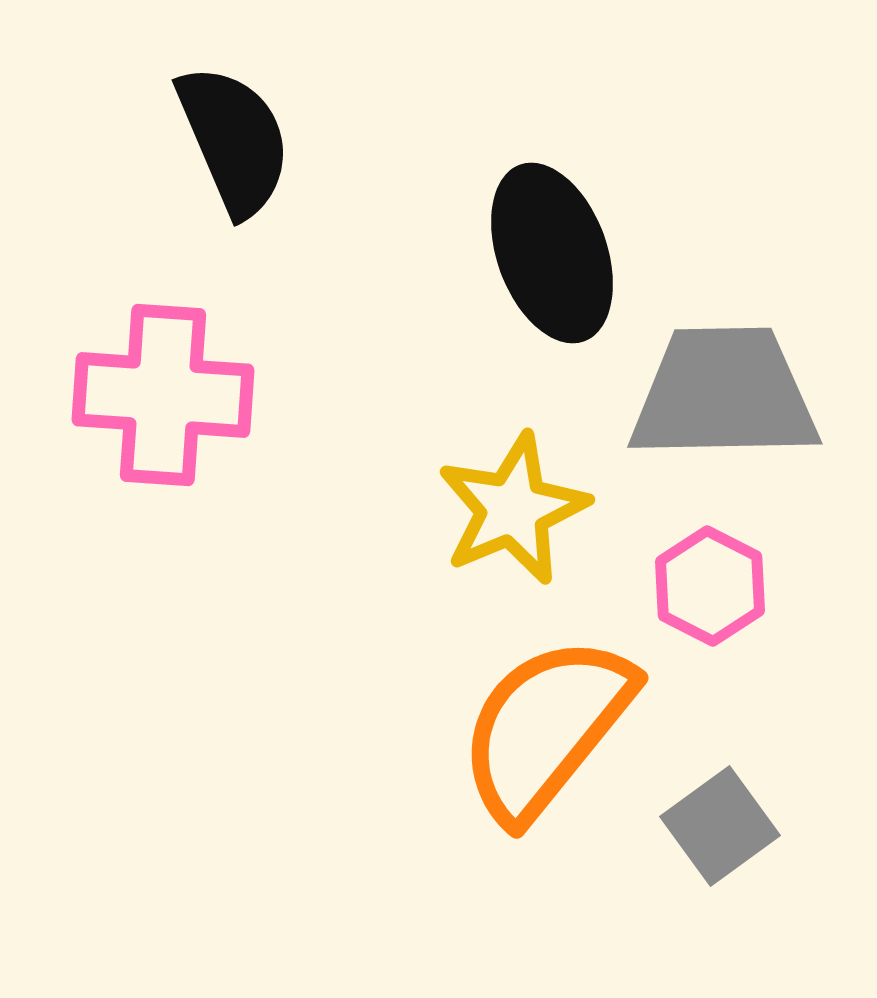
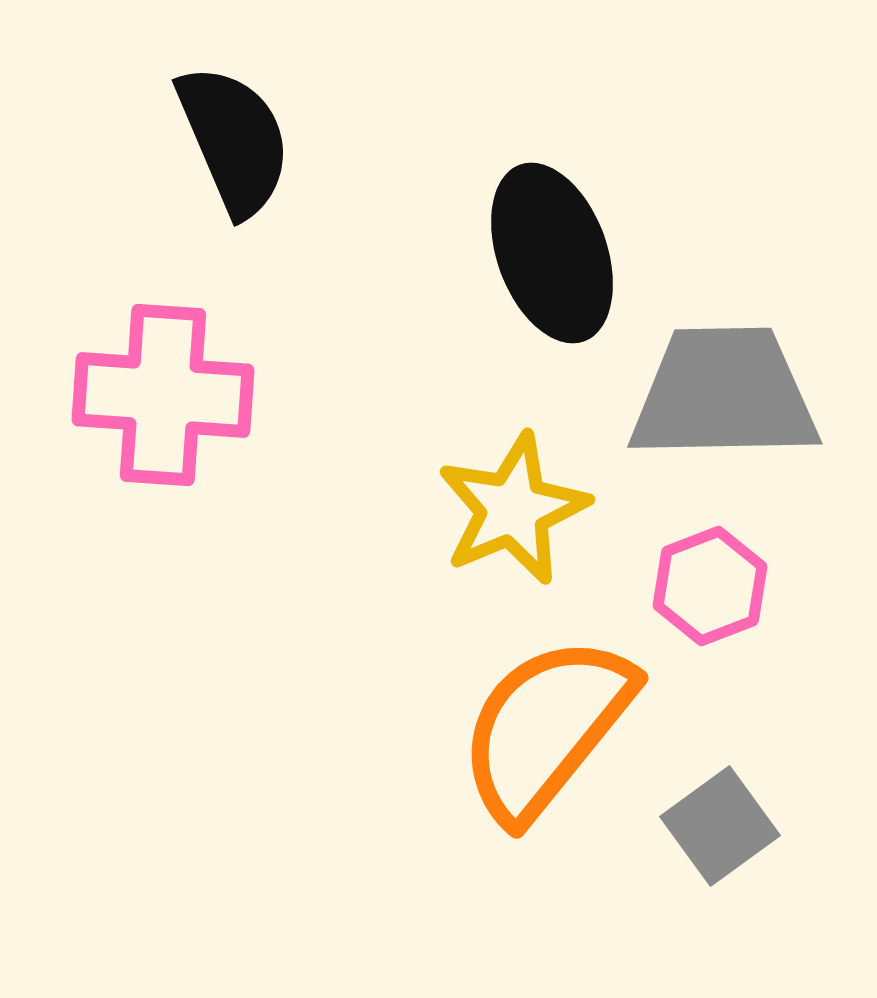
pink hexagon: rotated 12 degrees clockwise
